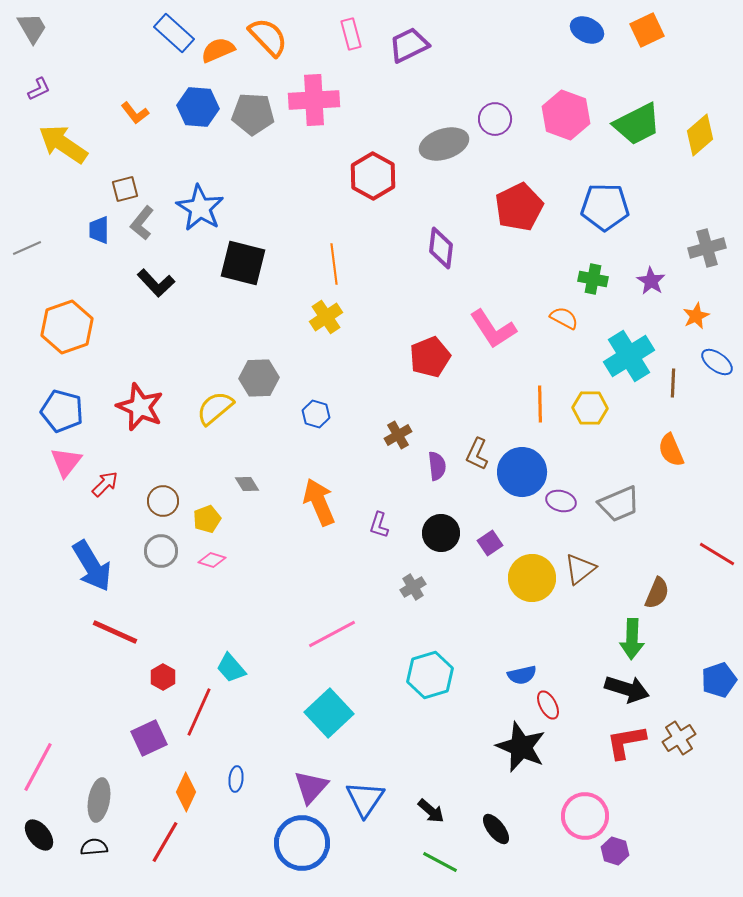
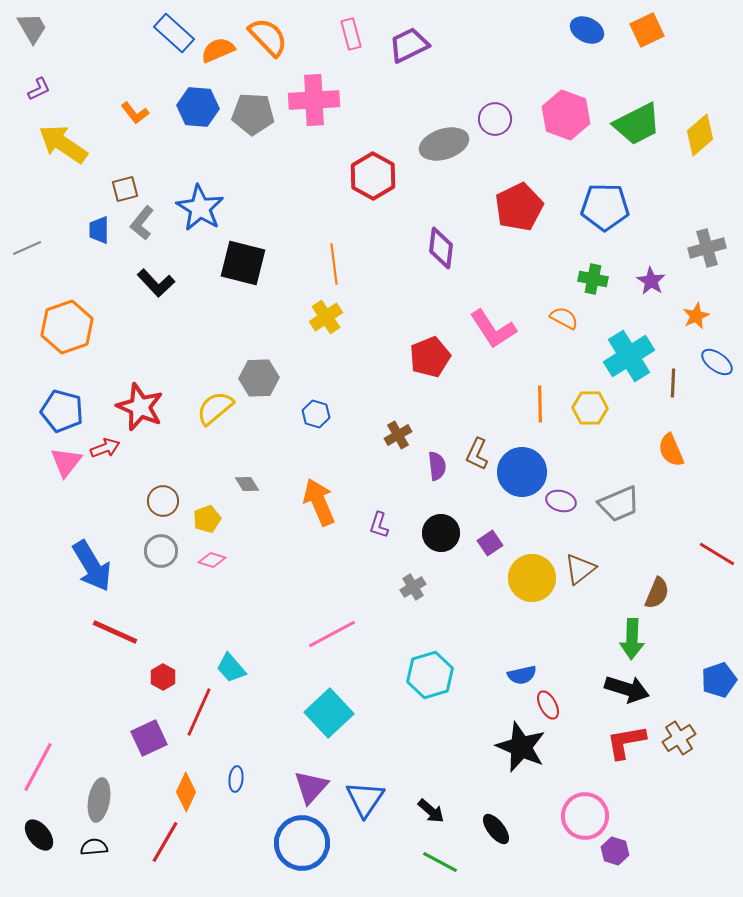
red arrow at (105, 484): moved 36 px up; rotated 24 degrees clockwise
